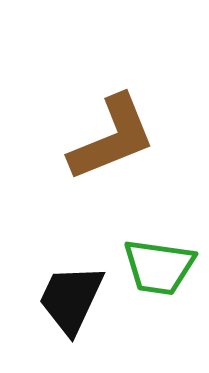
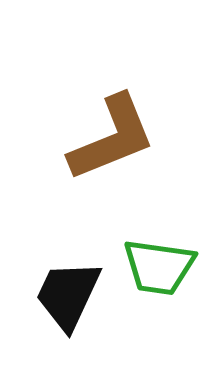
black trapezoid: moved 3 px left, 4 px up
